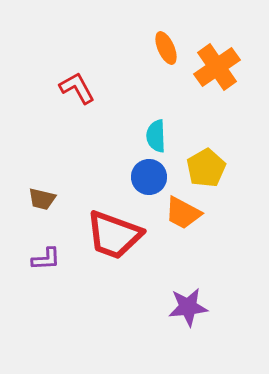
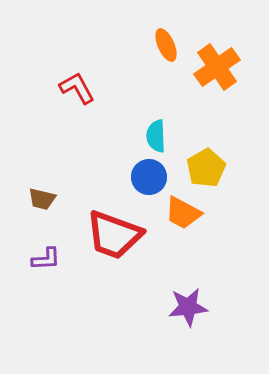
orange ellipse: moved 3 px up
